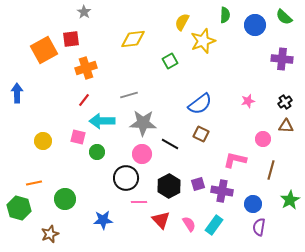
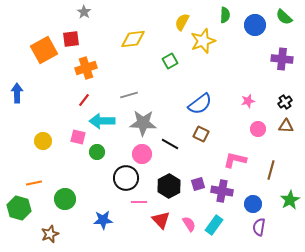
pink circle at (263, 139): moved 5 px left, 10 px up
